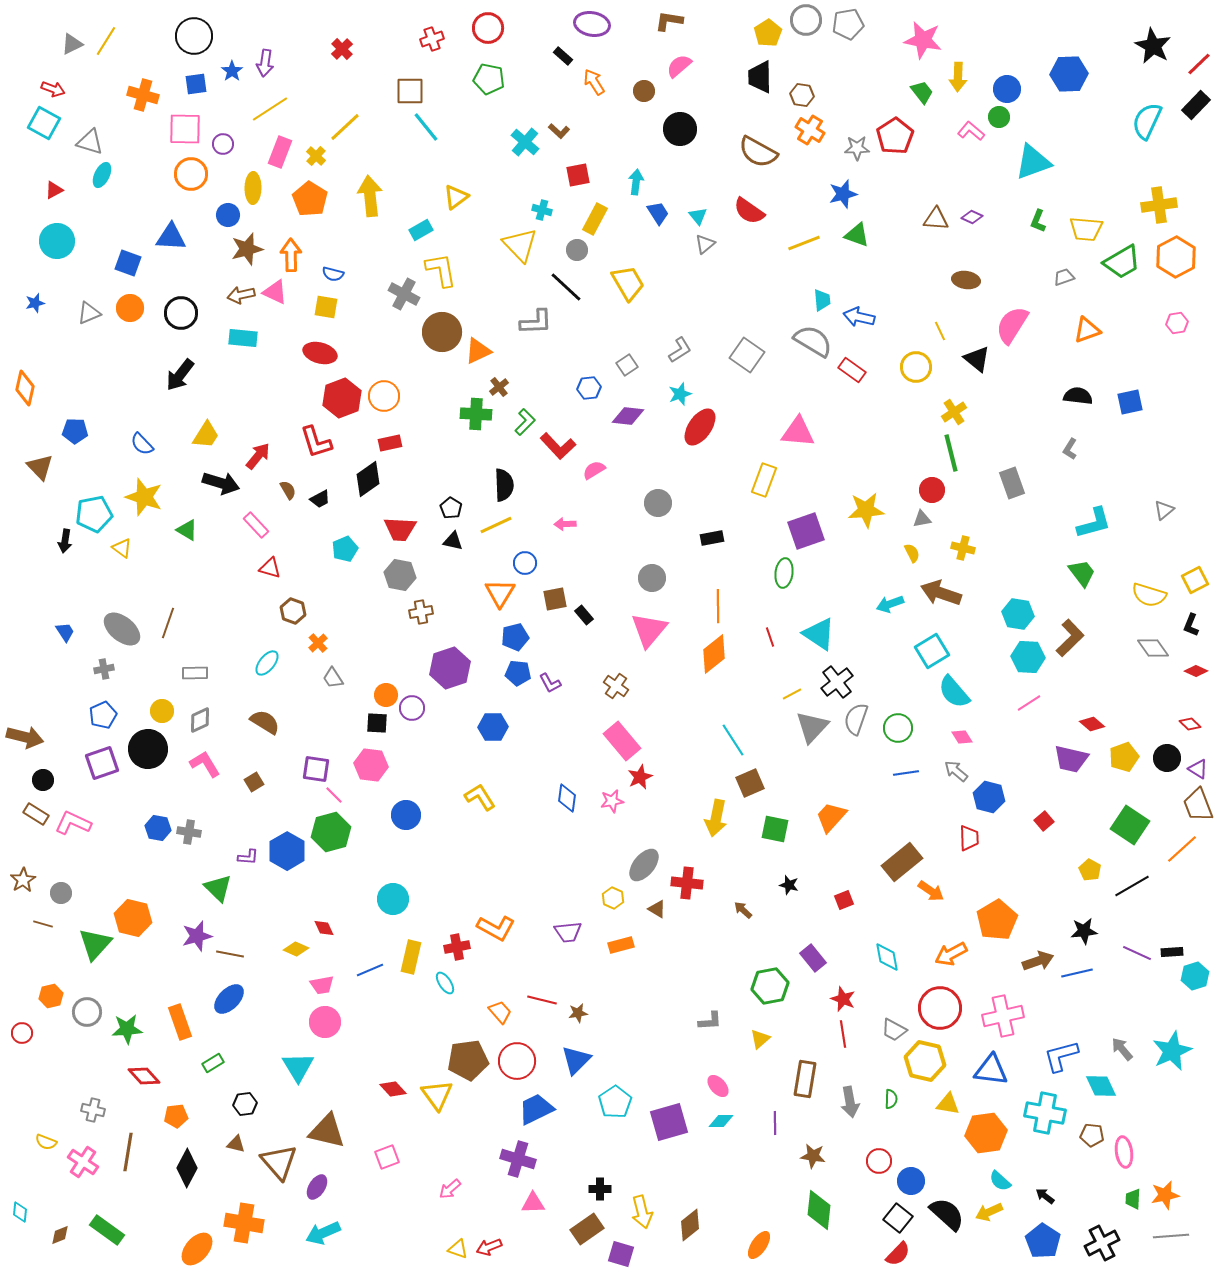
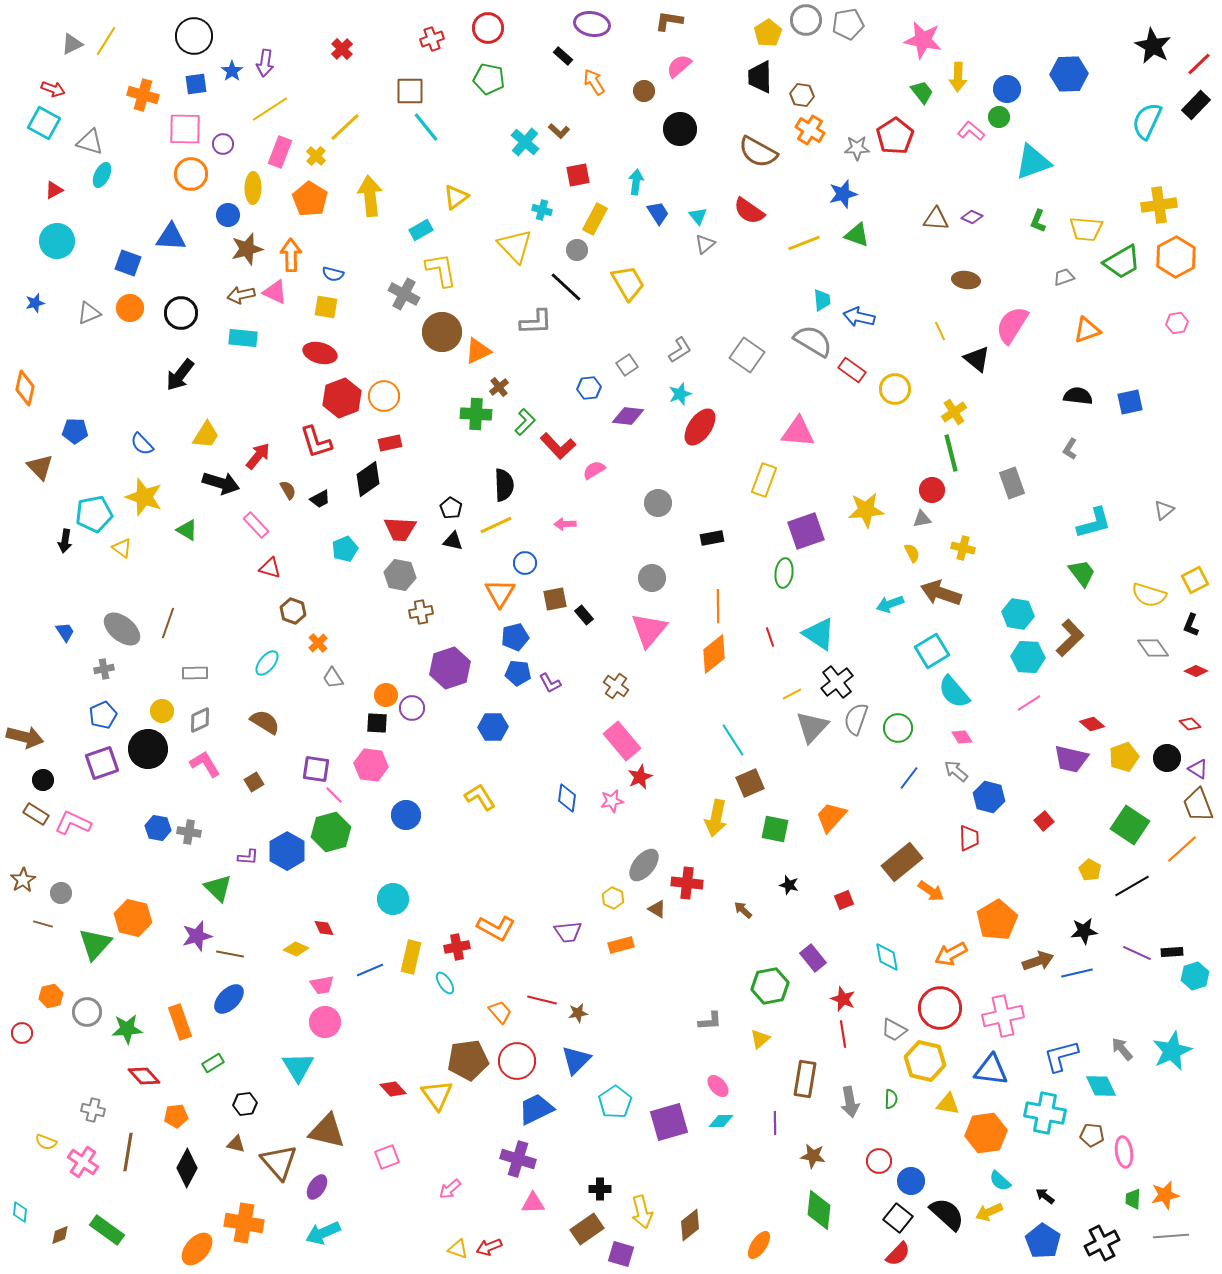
yellow triangle at (520, 245): moved 5 px left, 1 px down
yellow circle at (916, 367): moved 21 px left, 22 px down
blue line at (906, 773): moved 3 px right, 5 px down; rotated 45 degrees counterclockwise
